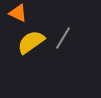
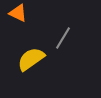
yellow semicircle: moved 17 px down
